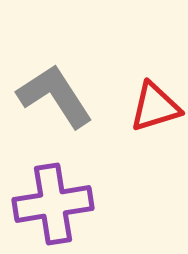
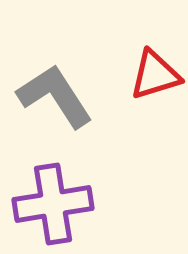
red triangle: moved 32 px up
